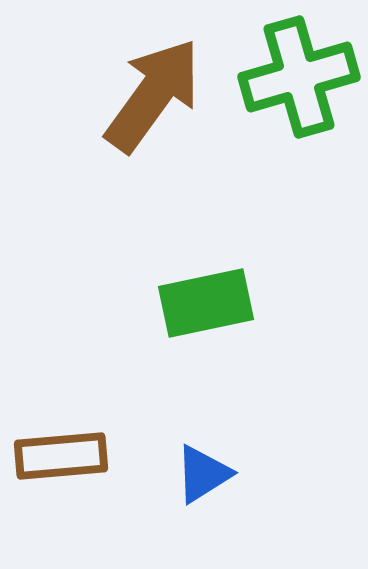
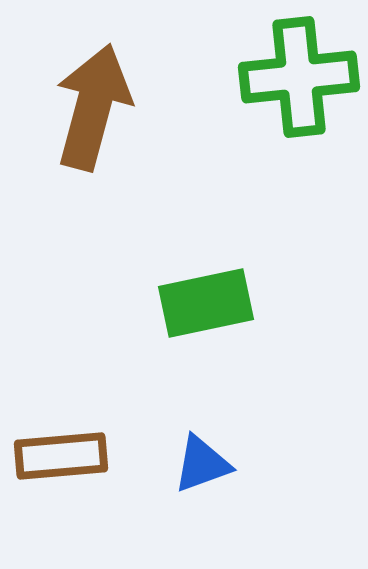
green cross: rotated 10 degrees clockwise
brown arrow: moved 60 px left, 12 px down; rotated 21 degrees counterclockwise
blue triangle: moved 1 px left, 10 px up; rotated 12 degrees clockwise
